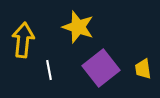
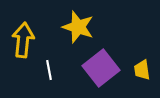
yellow trapezoid: moved 1 px left, 1 px down
